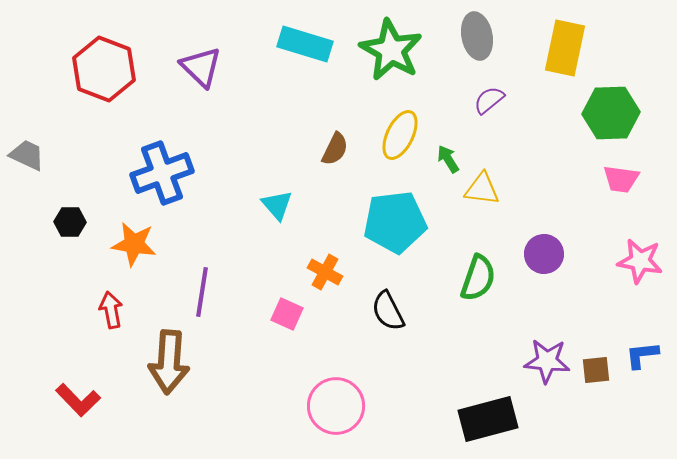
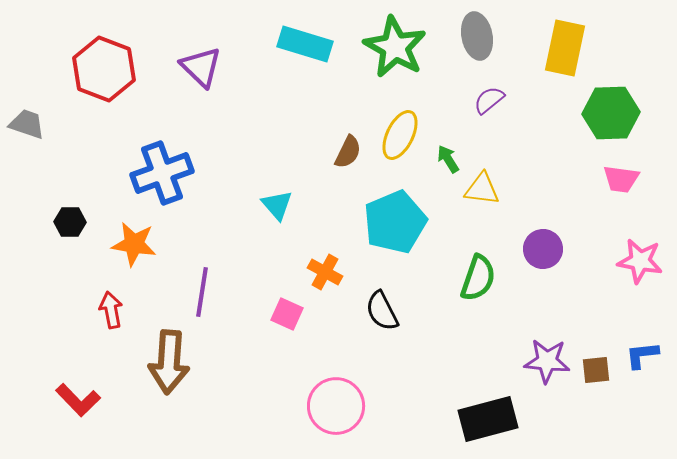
green star: moved 4 px right, 3 px up
brown semicircle: moved 13 px right, 3 px down
gray trapezoid: moved 31 px up; rotated 6 degrees counterclockwise
cyan pentagon: rotated 16 degrees counterclockwise
purple circle: moved 1 px left, 5 px up
black semicircle: moved 6 px left
